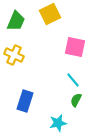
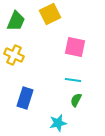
cyan line: rotated 42 degrees counterclockwise
blue rectangle: moved 3 px up
